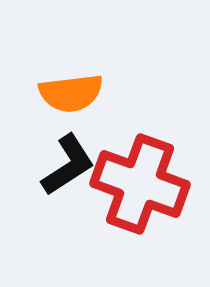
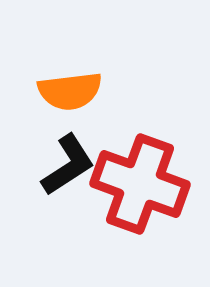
orange semicircle: moved 1 px left, 2 px up
